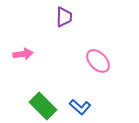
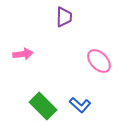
pink ellipse: moved 1 px right
blue L-shape: moved 2 px up
